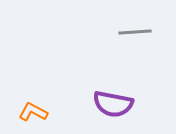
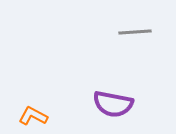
orange L-shape: moved 4 px down
